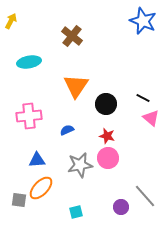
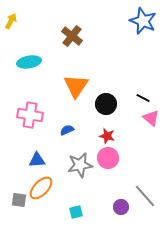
pink cross: moved 1 px right, 1 px up; rotated 15 degrees clockwise
